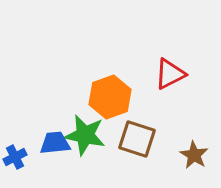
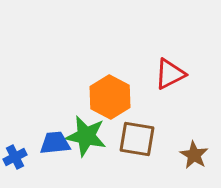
orange hexagon: rotated 12 degrees counterclockwise
green star: moved 1 px right, 1 px down
brown square: rotated 9 degrees counterclockwise
